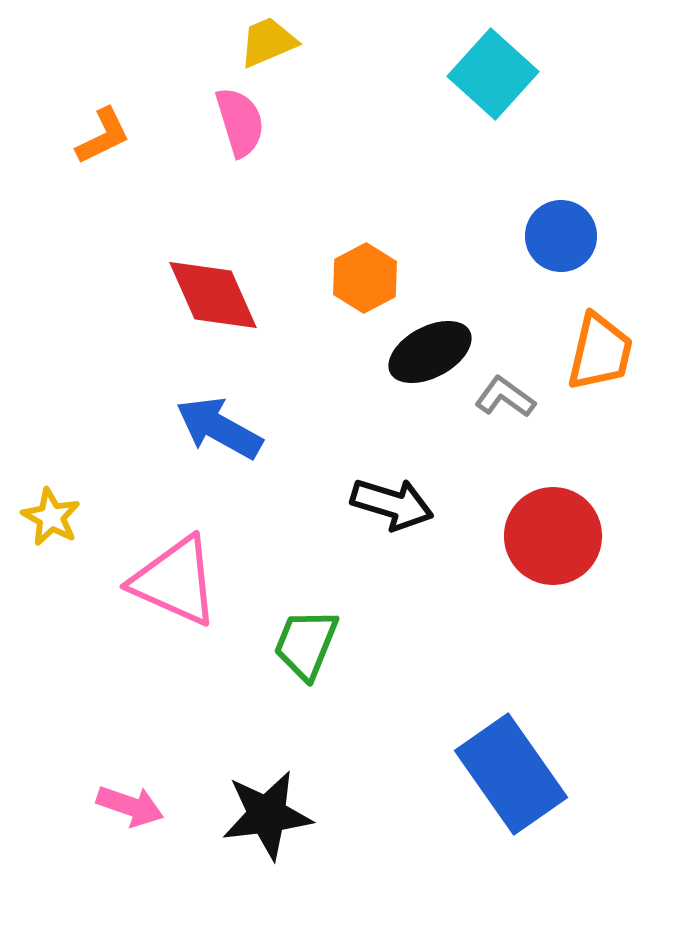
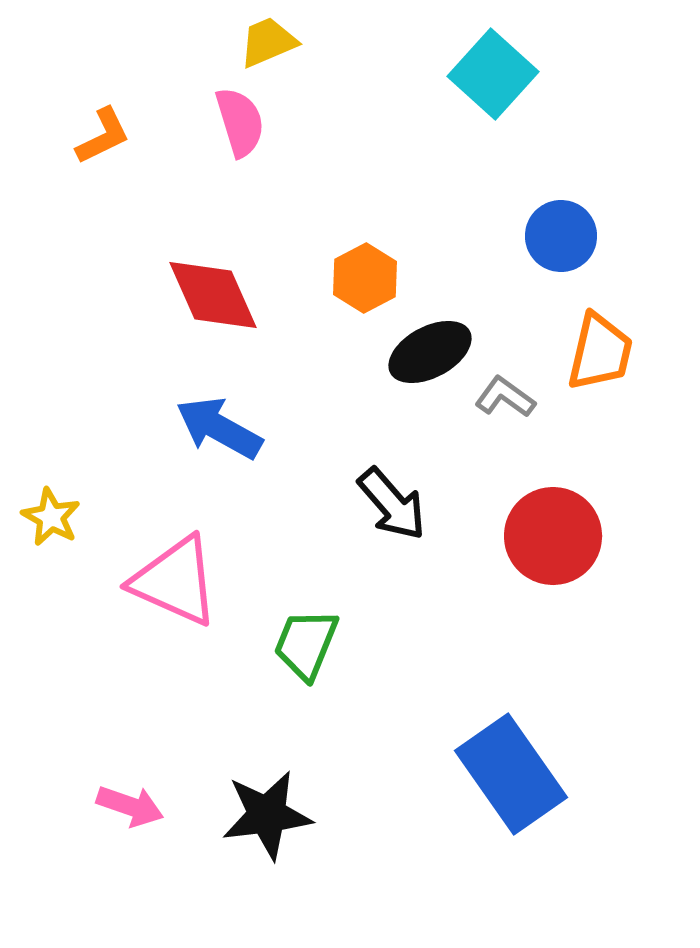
black arrow: rotated 32 degrees clockwise
